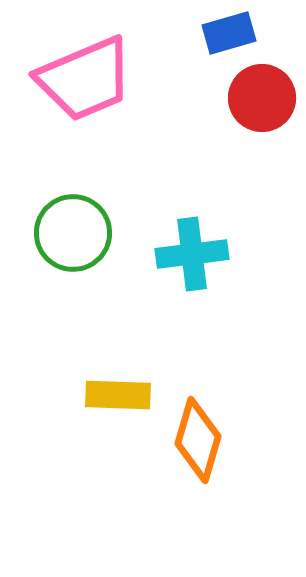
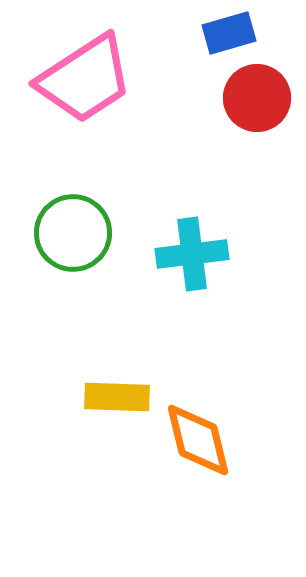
pink trapezoid: rotated 10 degrees counterclockwise
red circle: moved 5 px left
yellow rectangle: moved 1 px left, 2 px down
orange diamond: rotated 30 degrees counterclockwise
